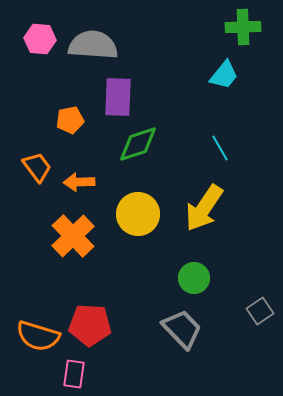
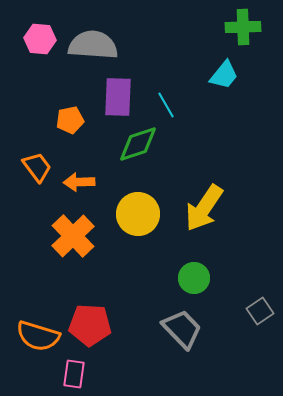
cyan line: moved 54 px left, 43 px up
